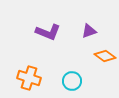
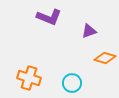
purple L-shape: moved 1 px right, 15 px up
orange diamond: moved 2 px down; rotated 20 degrees counterclockwise
cyan circle: moved 2 px down
